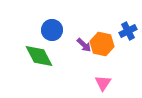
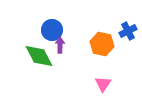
purple arrow: moved 24 px left; rotated 133 degrees counterclockwise
pink triangle: moved 1 px down
